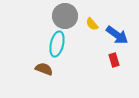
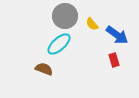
cyan ellipse: moved 2 px right; rotated 35 degrees clockwise
